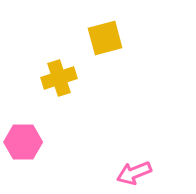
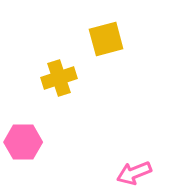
yellow square: moved 1 px right, 1 px down
